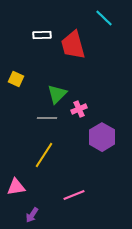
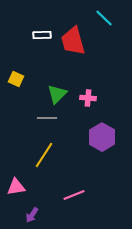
red trapezoid: moved 4 px up
pink cross: moved 9 px right, 11 px up; rotated 28 degrees clockwise
